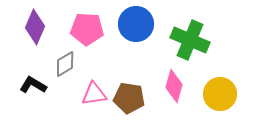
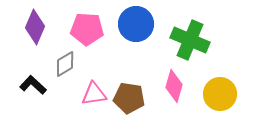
black L-shape: rotated 12 degrees clockwise
